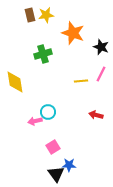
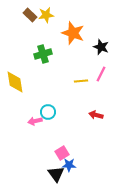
brown rectangle: rotated 32 degrees counterclockwise
pink square: moved 9 px right, 6 px down
